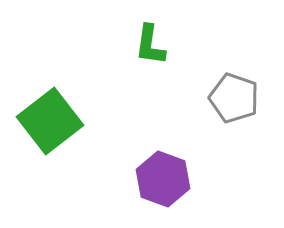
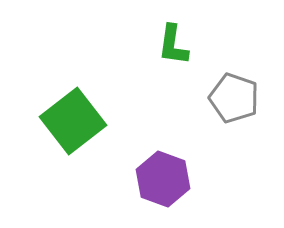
green L-shape: moved 23 px right
green square: moved 23 px right
